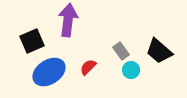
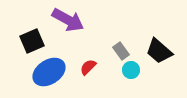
purple arrow: rotated 112 degrees clockwise
